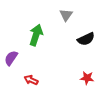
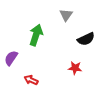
red star: moved 12 px left, 10 px up
